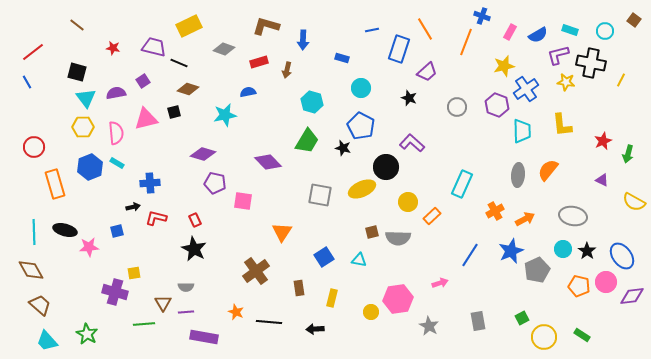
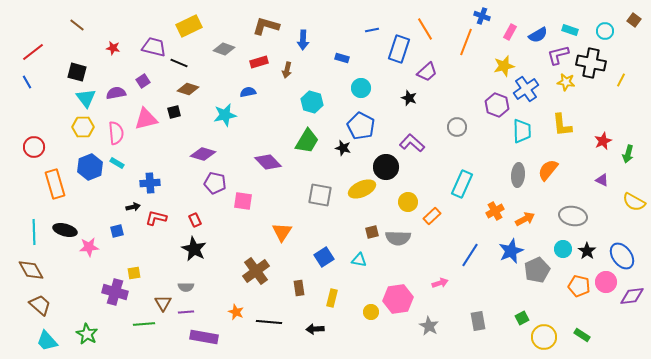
gray circle at (457, 107): moved 20 px down
